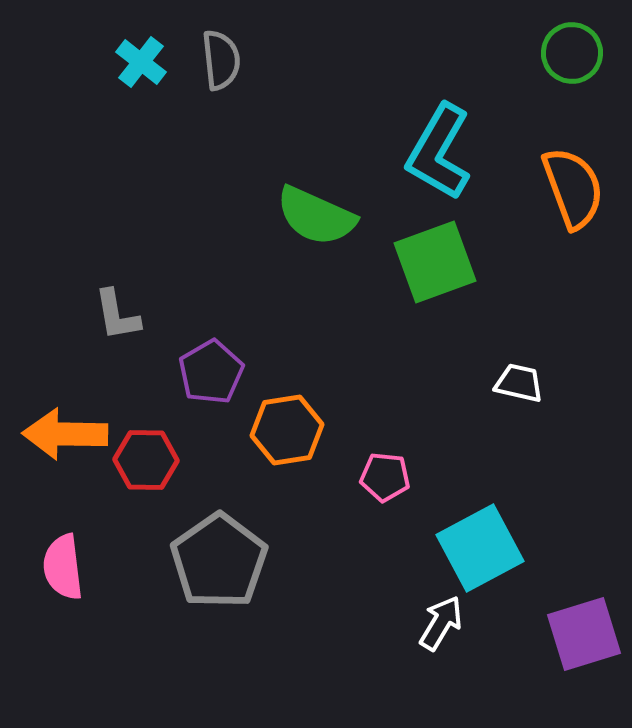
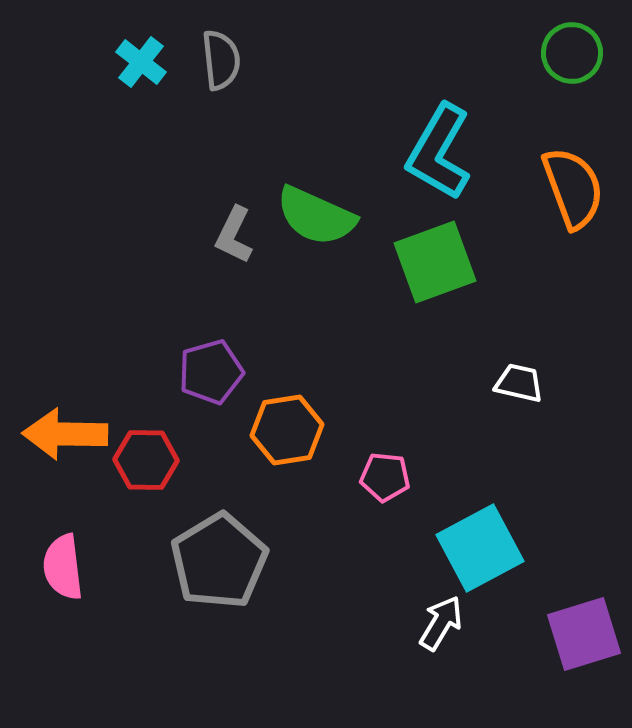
gray L-shape: moved 117 px right, 80 px up; rotated 36 degrees clockwise
purple pentagon: rotated 14 degrees clockwise
gray pentagon: rotated 4 degrees clockwise
